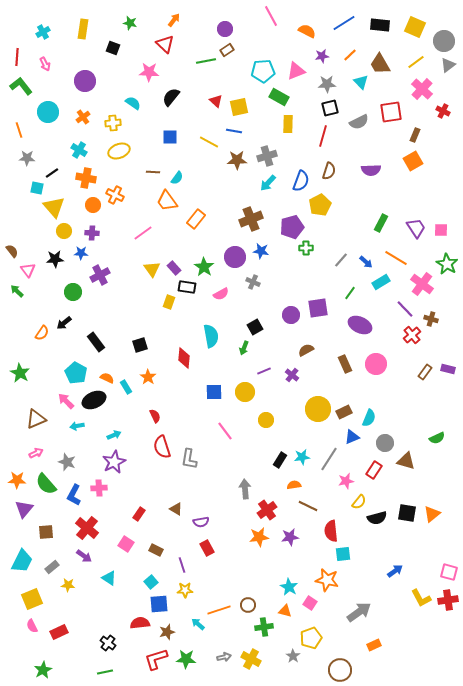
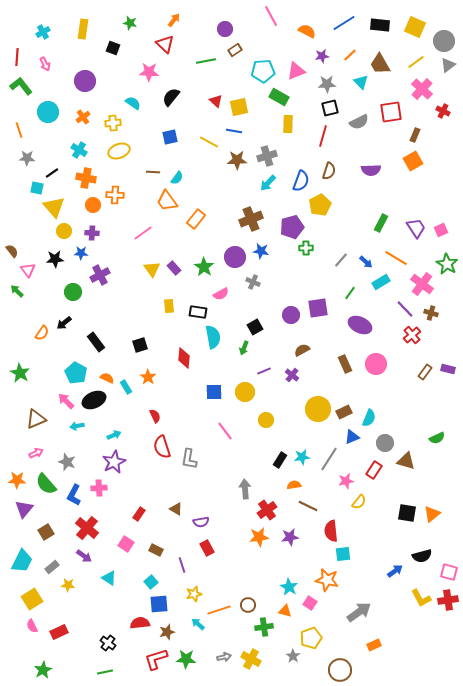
brown rectangle at (227, 50): moved 8 px right
blue square at (170, 137): rotated 14 degrees counterclockwise
orange cross at (115, 195): rotated 24 degrees counterclockwise
pink square at (441, 230): rotated 24 degrees counterclockwise
black rectangle at (187, 287): moved 11 px right, 25 px down
yellow rectangle at (169, 302): moved 4 px down; rotated 24 degrees counterclockwise
brown cross at (431, 319): moved 6 px up
cyan semicircle at (211, 336): moved 2 px right, 1 px down
brown semicircle at (306, 350): moved 4 px left
black semicircle at (377, 518): moved 45 px right, 38 px down
brown square at (46, 532): rotated 28 degrees counterclockwise
yellow star at (185, 590): moved 9 px right, 4 px down; rotated 14 degrees counterclockwise
yellow square at (32, 599): rotated 10 degrees counterclockwise
